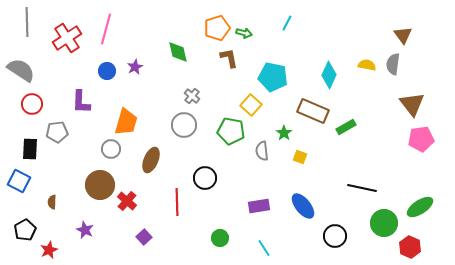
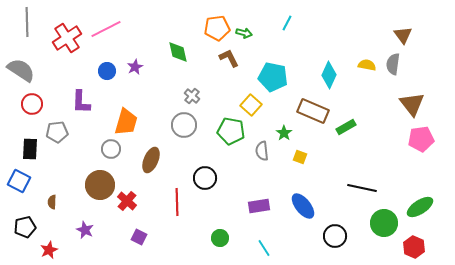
orange pentagon at (217, 28): rotated 10 degrees clockwise
pink line at (106, 29): rotated 48 degrees clockwise
brown L-shape at (229, 58): rotated 15 degrees counterclockwise
black pentagon at (25, 230): moved 3 px up; rotated 15 degrees clockwise
purple square at (144, 237): moved 5 px left; rotated 21 degrees counterclockwise
red hexagon at (410, 247): moved 4 px right
